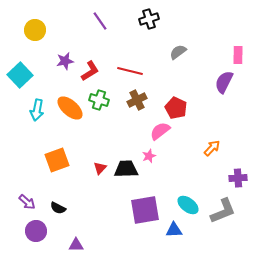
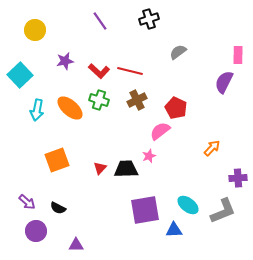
red L-shape: moved 9 px right; rotated 75 degrees clockwise
